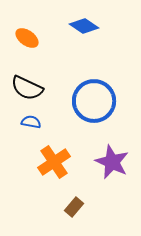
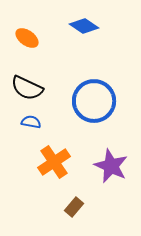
purple star: moved 1 px left, 4 px down
